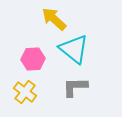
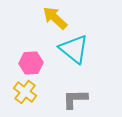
yellow arrow: moved 1 px right, 1 px up
pink hexagon: moved 2 px left, 4 px down
gray L-shape: moved 12 px down
